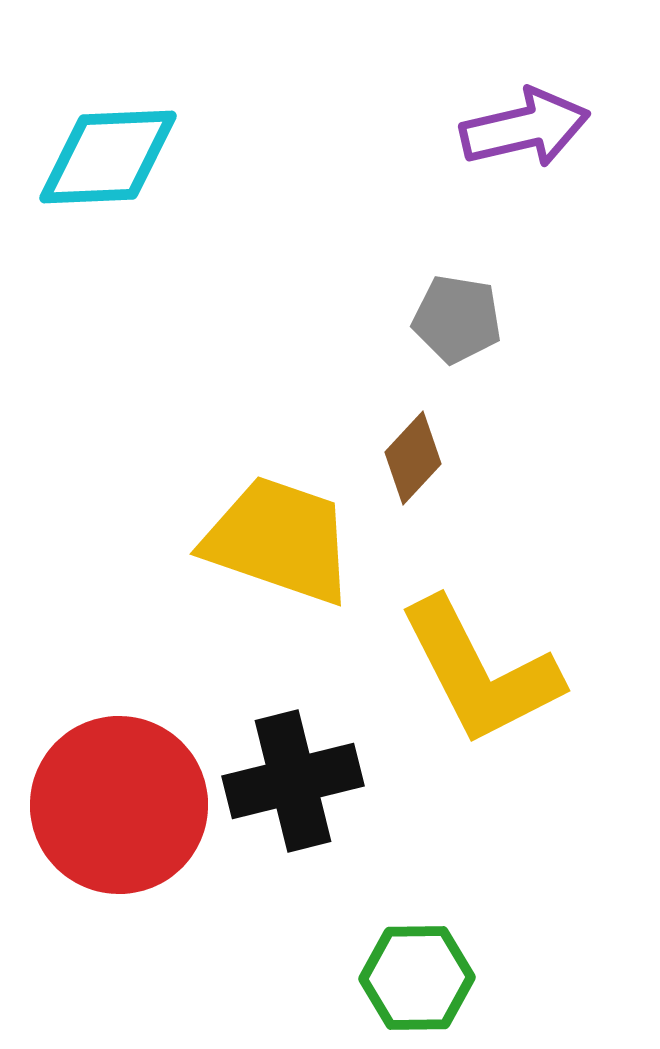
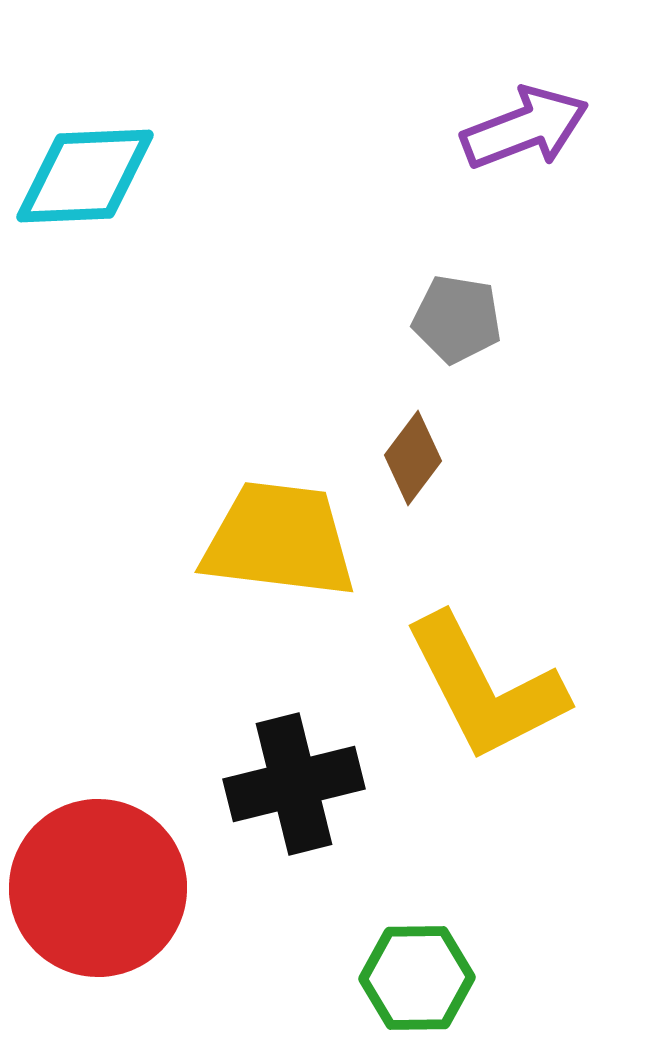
purple arrow: rotated 8 degrees counterclockwise
cyan diamond: moved 23 px left, 19 px down
brown diamond: rotated 6 degrees counterclockwise
yellow trapezoid: rotated 12 degrees counterclockwise
yellow L-shape: moved 5 px right, 16 px down
black cross: moved 1 px right, 3 px down
red circle: moved 21 px left, 83 px down
